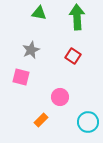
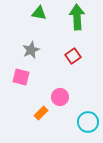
red square: rotated 21 degrees clockwise
orange rectangle: moved 7 px up
